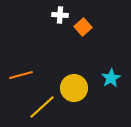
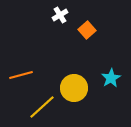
white cross: rotated 35 degrees counterclockwise
orange square: moved 4 px right, 3 px down
